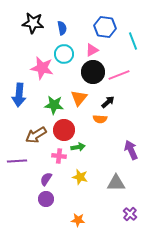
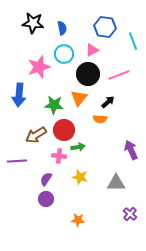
pink star: moved 3 px left, 1 px up; rotated 30 degrees counterclockwise
black circle: moved 5 px left, 2 px down
